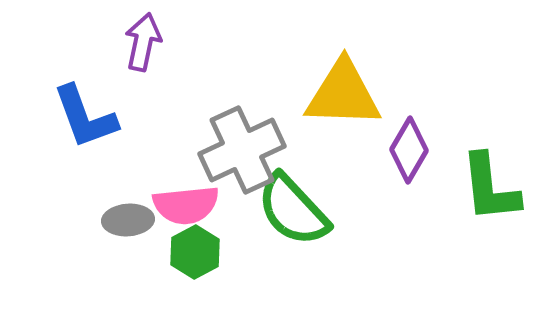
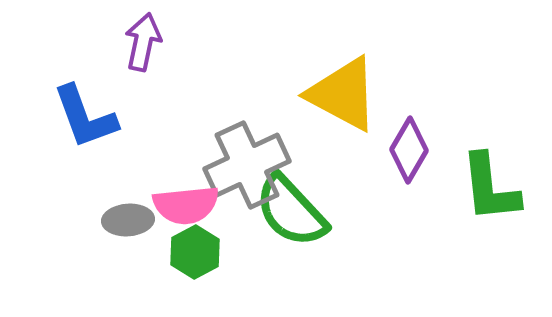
yellow triangle: rotated 26 degrees clockwise
gray cross: moved 5 px right, 15 px down
green semicircle: moved 2 px left, 1 px down
